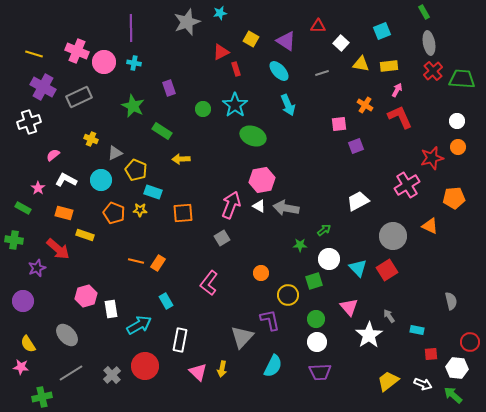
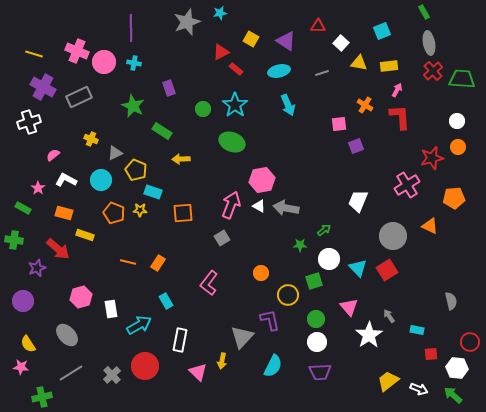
yellow triangle at (361, 64): moved 2 px left, 1 px up
red rectangle at (236, 69): rotated 32 degrees counterclockwise
cyan ellipse at (279, 71): rotated 60 degrees counterclockwise
red L-shape at (400, 117): rotated 20 degrees clockwise
green ellipse at (253, 136): moved 21 px left, 6 px down
white trapezoid at (358, 201): rotated 40 degrees counterclockwise
orange line at (136, 261): moved 8 px left, 1 px down
pink hexagon at (86, 296): moved 5 px left, 1 px down
yellow arrow at (222, 369): moved 8 px up
white arrow at (423, 384): moved 4 px left, 5 px down
